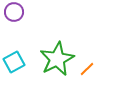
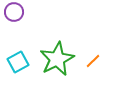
cyan square: moved 4 px right
orange line: moved 6 px right, 8 px up
